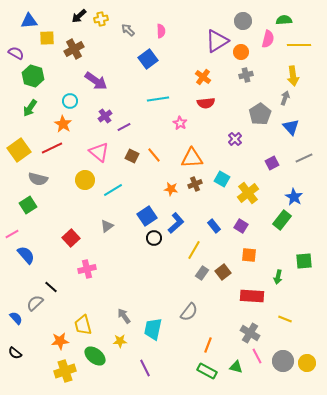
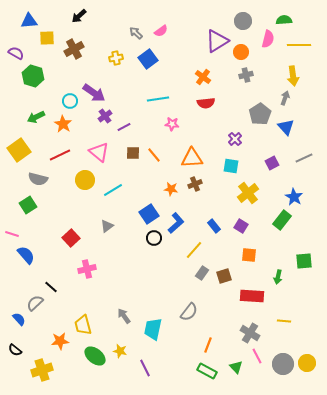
yellow cross at (101, 19): moved 15 px right, 39 px down
gray arrow at (128, 30): moved 8 px right, 3 px down
pink semicircle at (161, 31): rotated 56 degrees clockwise
purple arrow at (96, 81): moved 2 px left, 12 px down
green arrow at (30, 108): moved 6 px right, 9 px down; rotated 30 degrees clockwise
pink star at (180, 123): moved 8 px left, 1 px down; rotated 24 degrees counterclockwise
blue triangle at (291, 127): moved 5 px left
red line at (52, 148): moved 8 px right, 7 px down
brown square at (132, 156): moved 1 px right, 3 px up; rotated 24 degrees counterclockwise
cyan square at (222, 179): moved 9 px right, 13 px up; rotated 21 degrees counterclockwise
blue square at (147, 216): moved 2 px right, 2 px up
pink line at (12, 234): rotated 48 degrees clockwise
yellow line at (194, 250): rotated 12 degrees clockwise
brown square at (223, 272): moved 1 px right, 4 px down; rotated 21 degrees clockwise
blue semicircle at (16, 318): moved 3 px right, 1 px down
yellow line at (285, 319): moved 1 px left, 2 px down; rotated 16 degrees counterclockwise
yellow star at (120, 341): moved 10 px down; rotated 16 degrees clockwise
black semicircle at (15, 353): moved 3 px up
gray circle at (283, 361): moved 3 px down
green triangle at (236, 367): rotated 32 degrees clockwise
yellow cross at (65, 371): moved 23 px left, 1 px up
